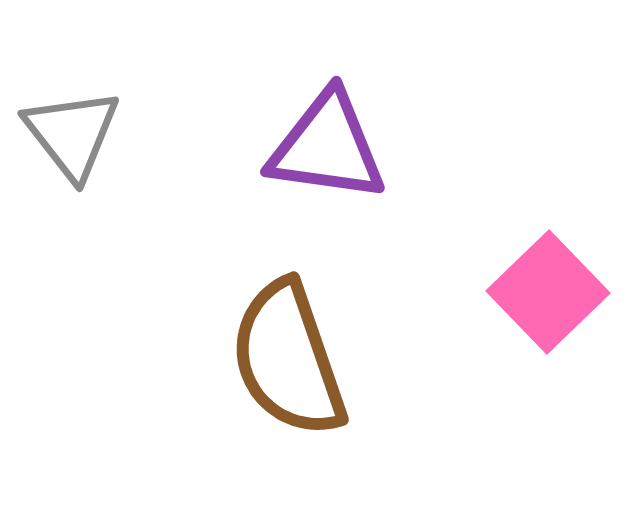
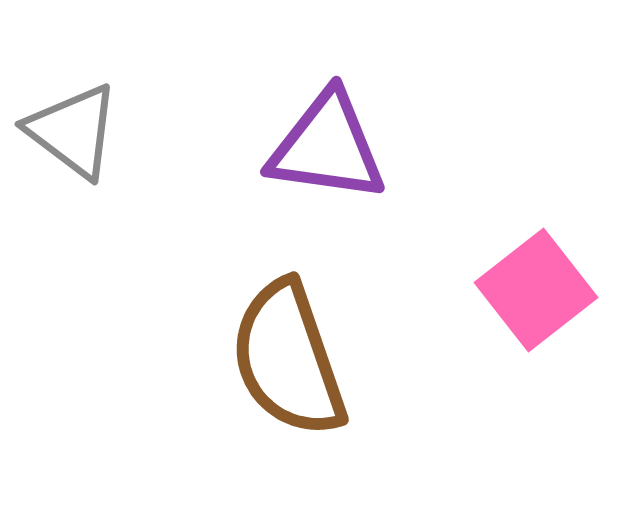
gray triangle: moved 1 px right, 3 px up; rotated 15 degrees counterclockwise
pink square: moved 12 px left, 2 px up; rotated 6 degrees clockwise
